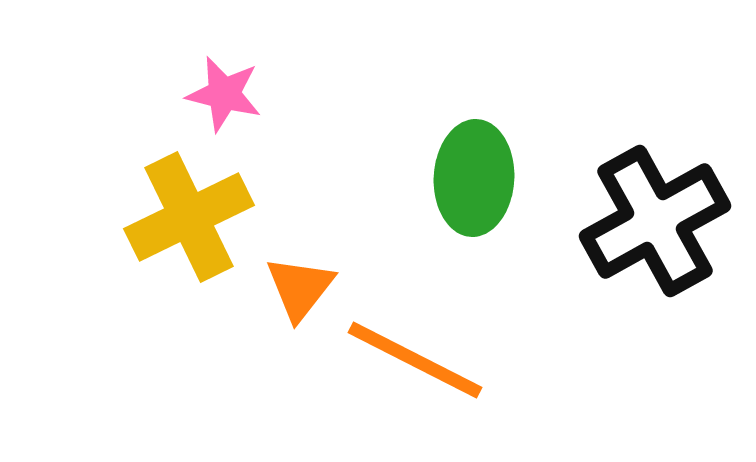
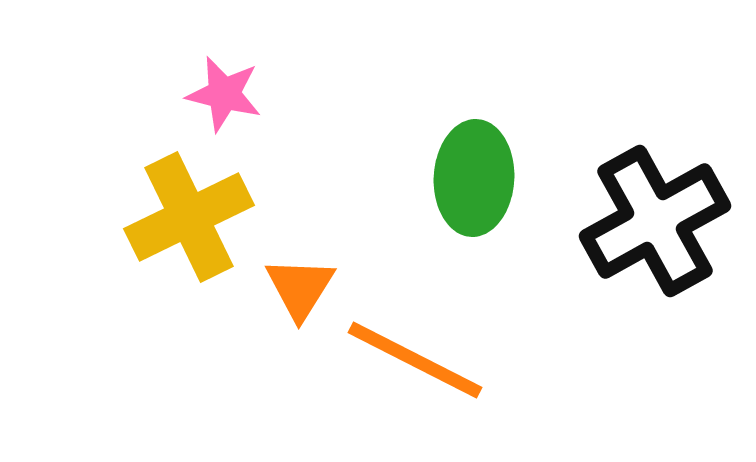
orange triangle: rotated 6 degrees counterclockwise
